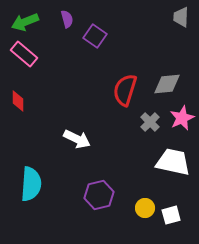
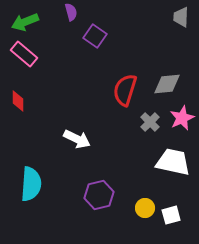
purple semicircle: moved 4 px right, 7 px up
